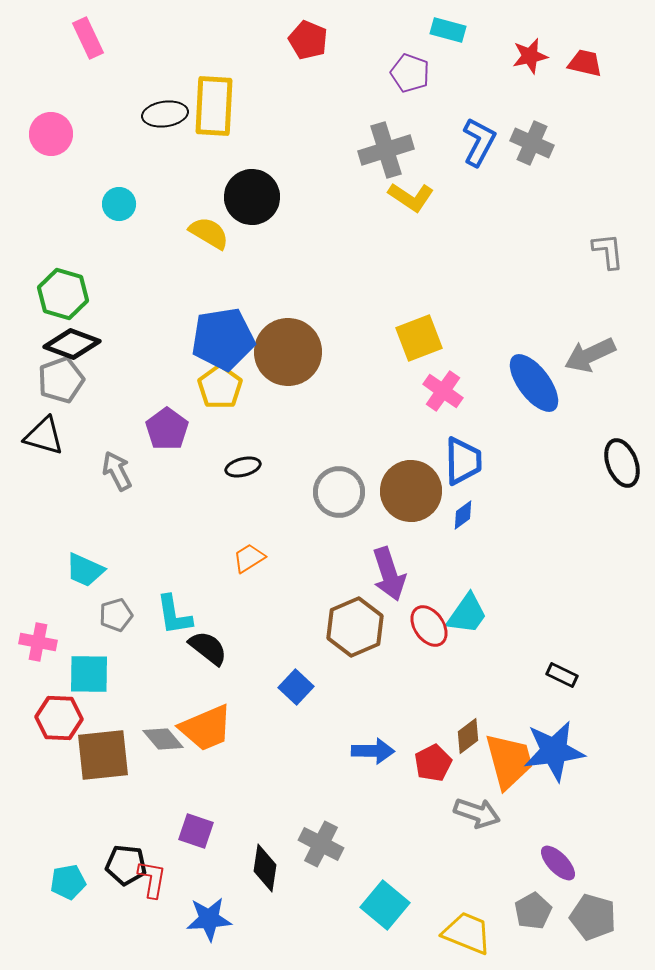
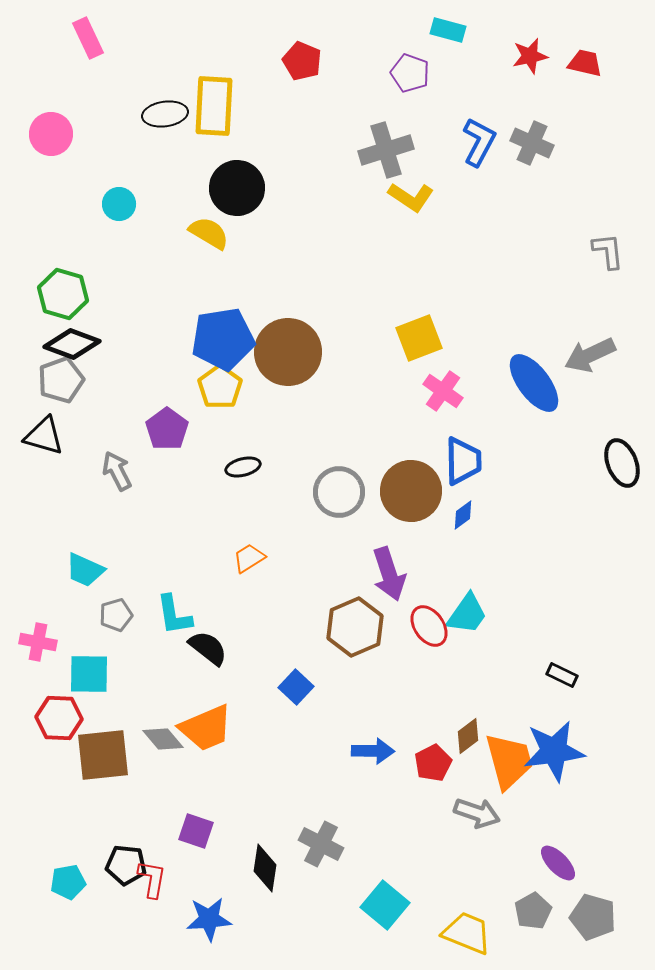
red pentagon at (308, 40): moved 6 px left, 21 px down
black circle at (252, 197): moved 15 px left, 9 px up
